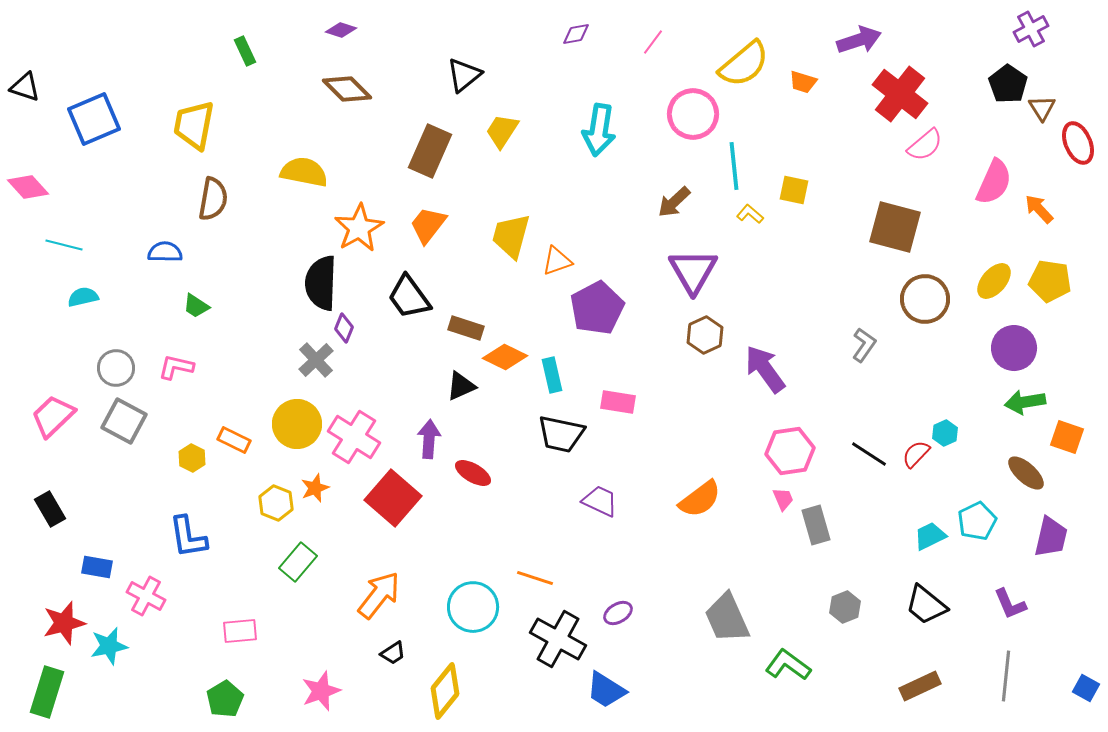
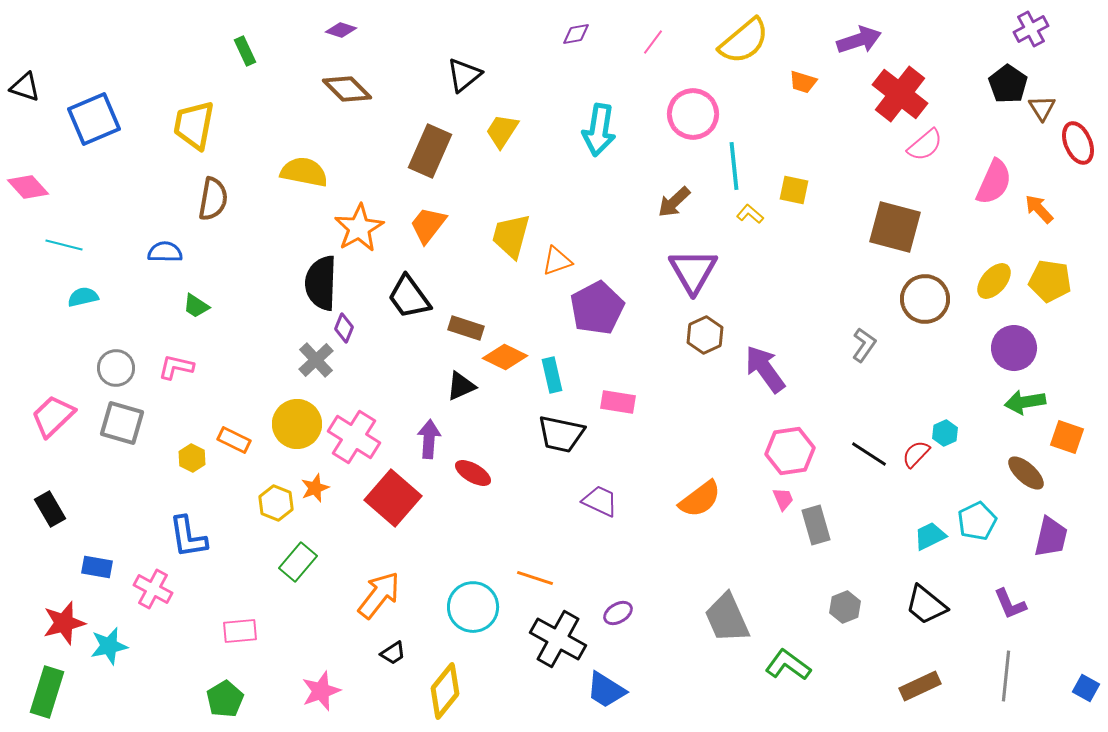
yellow semicircle at (744, 64): moved 23 px up
gray square at (124, 421): moved 2 px left, 2 px down; rotated 12 degrees counterclockwise
pink cross at (146, 596): moved 7 px right, 7 px up
